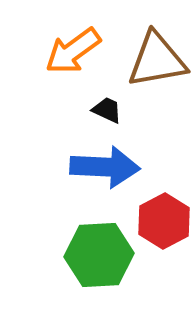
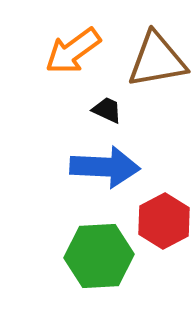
green hexagon: moved 1 px down
